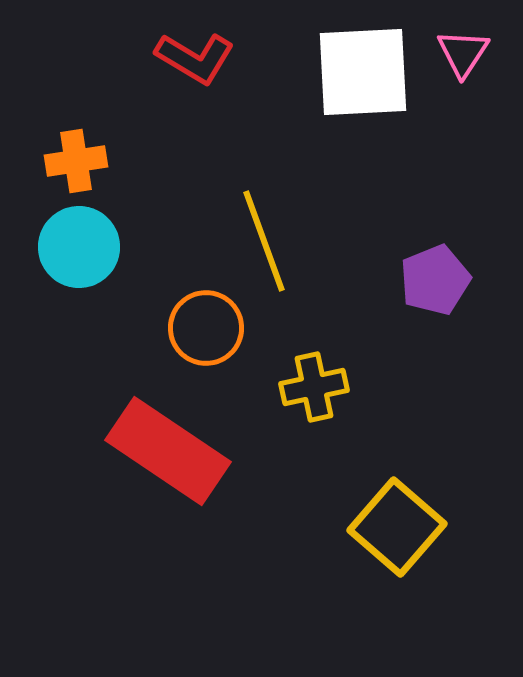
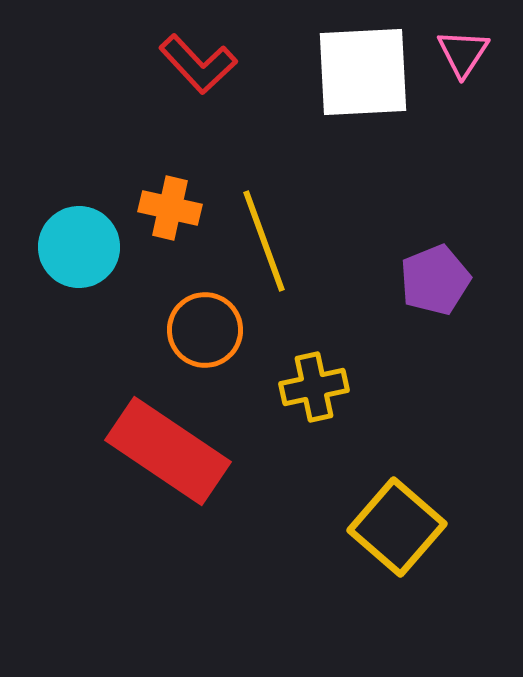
red L-shape: moved 3 px right, 6 px down; rotated 16 degrees clockwise
orange cross: moved 94 px right, 47 px down; rotated 22 degrees clockwise
orange circle: moved 1 px left, 2 px down
